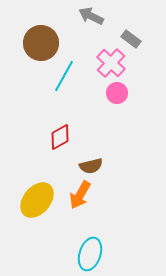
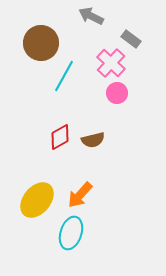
brown semicircle: moved 2 px right, 26 px up
orange arrow: rotated 12 degrees clockwise
cyan ellipse: moved 19 px left, 21 px up
